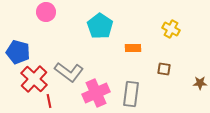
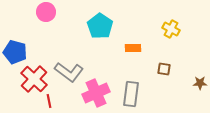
blue pentagon: moved 3 px left
